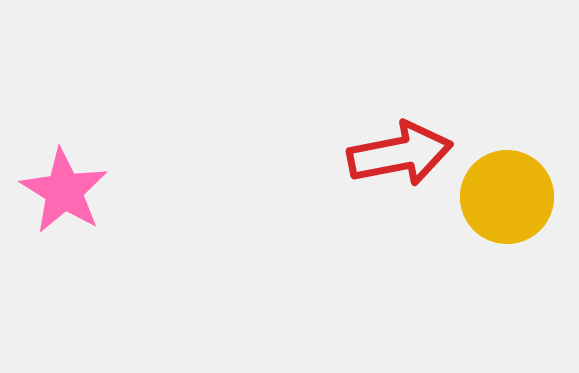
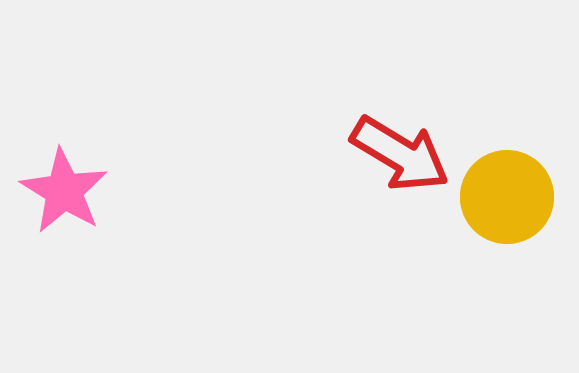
red arrow: rotated 42 degrees clockwise
